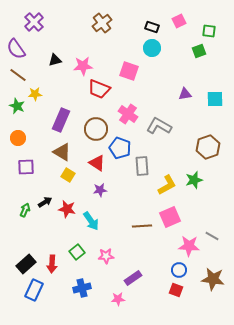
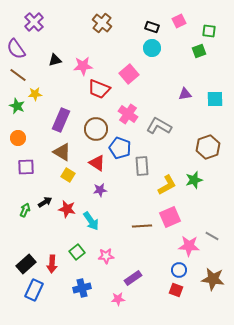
brown cross at (102, 23): rotated 12 degrees counterclockwise
pink square at (129, 71): moved 3 px down; rotated 30 degrees clockwise
